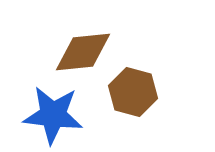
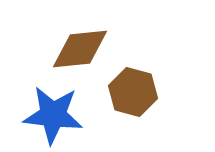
brown diamond: moved 3 px left, 3 px up
